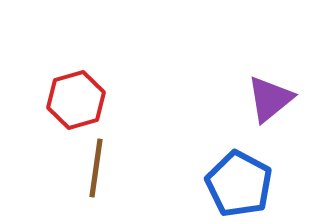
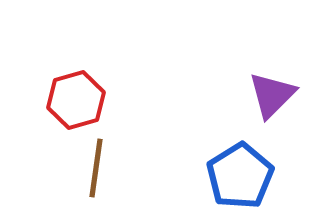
purple triangle: moved 2 px right, 4 px up; rotated 6 degrees counterclockwise
blue pentagon: moved 1 px right, 8 px up; rotated 12 degrees clockwise
